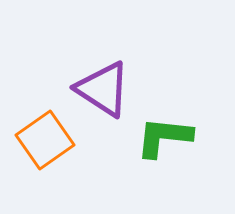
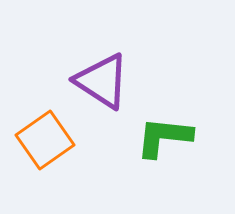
purple triangle: moved 1 px left, 8 px up
